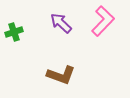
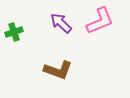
pink L-shape: moved 3 px left; rotated 24 degrees clockwise
brown L-shape: moved 3 px left, 5 px up
